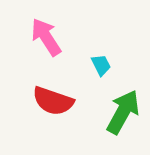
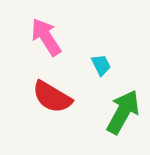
red semicircle: moved 1 px left, 4 px up; rotated 12 degrees clockwise
